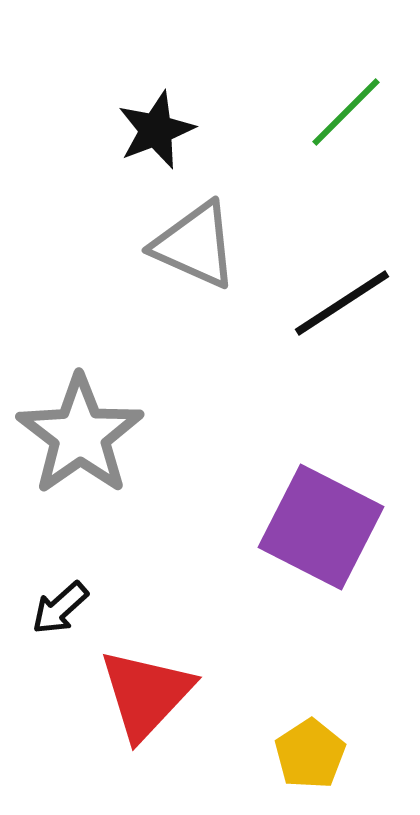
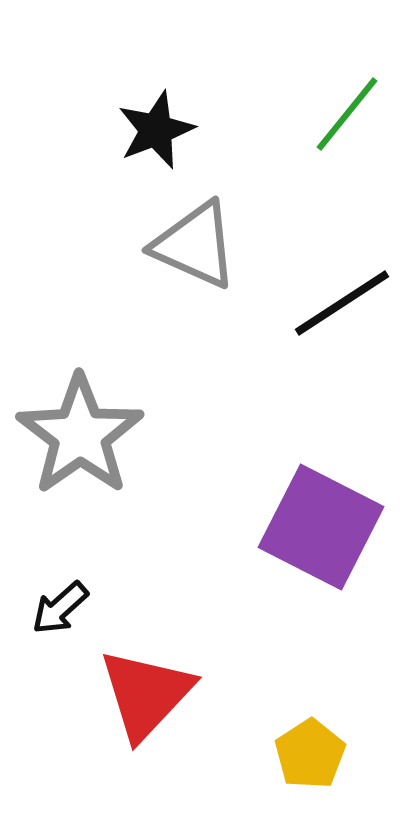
green line: moved 1 px right, 2 px down; rotated 6 degrees counterclockwise
